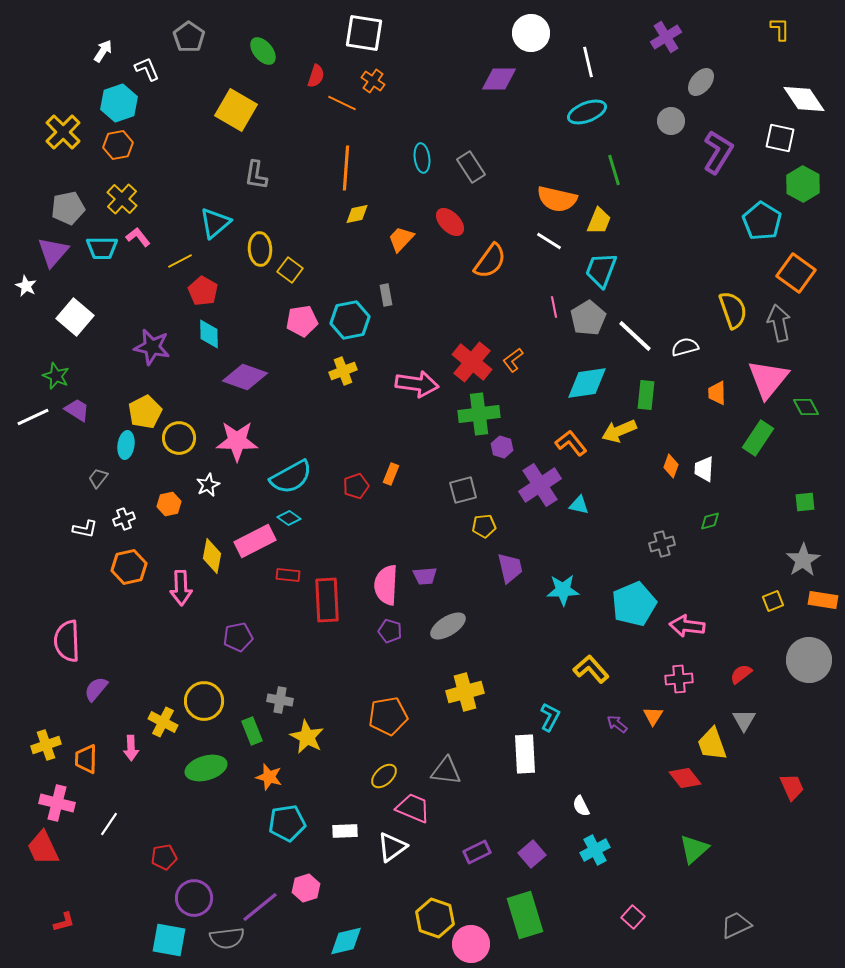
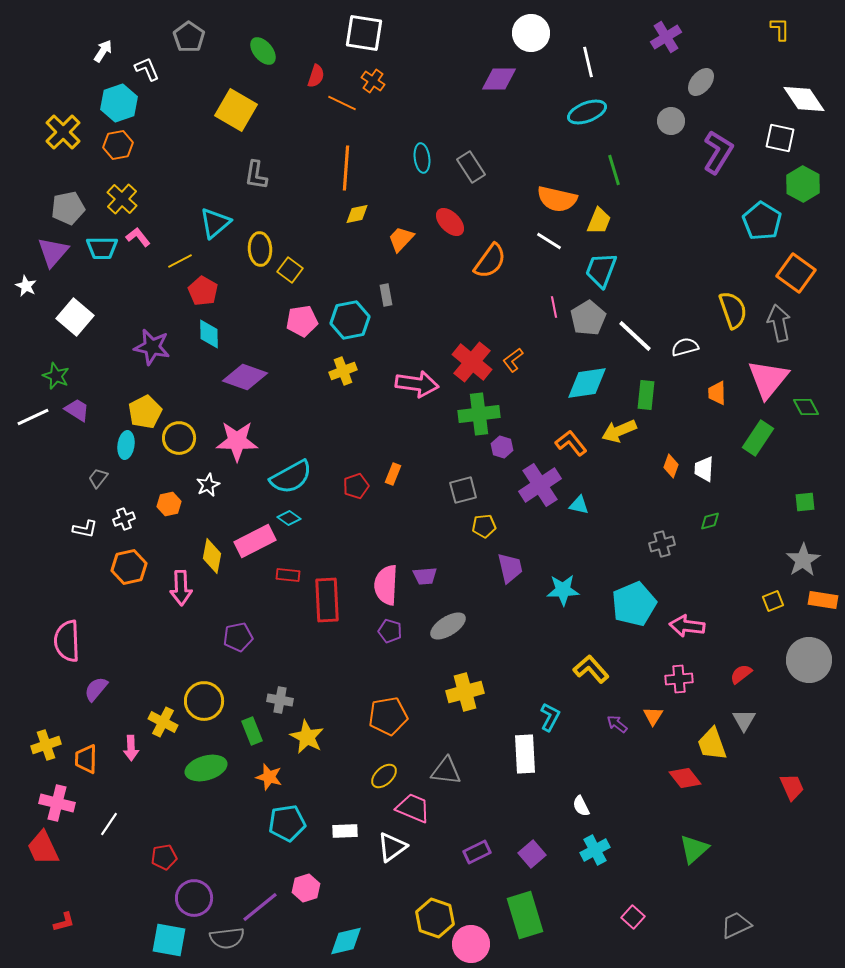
orange rectangle at (391, 474): moved 2 px right
